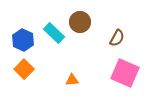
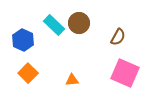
brown circle: moved 1 px left, 1 px down
cyan rectangle: moved 8 px up
brown semicircle: moved 1 px right, 1 px up
orange square: moved 4 px right, 4 px down
